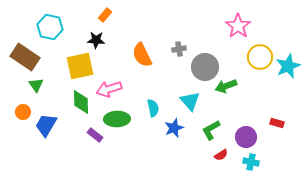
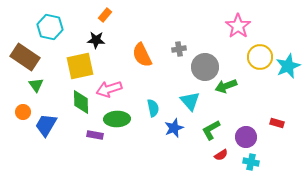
purple rectangle: rotated 28 degrees counterclockwise
